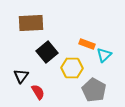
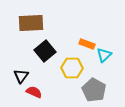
black square: moved 2 px left, 1 px up
red semicircle: moved 4 px left; rotated 35 degrees counterclockwise
